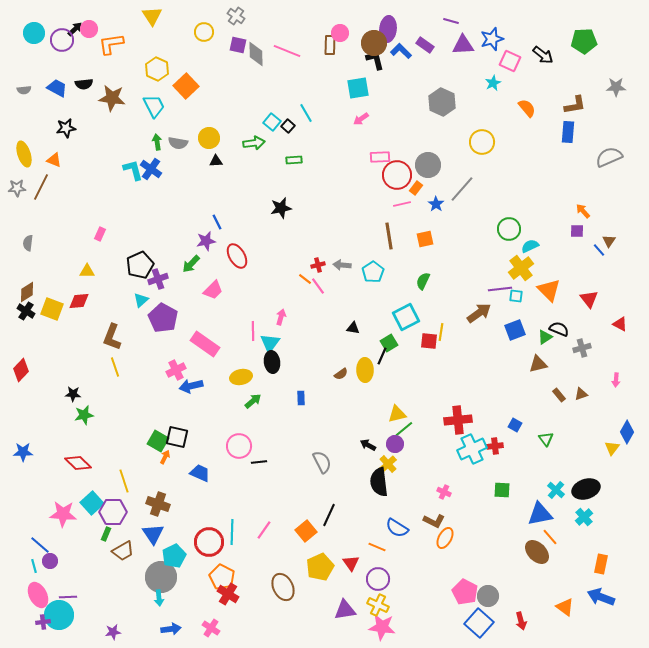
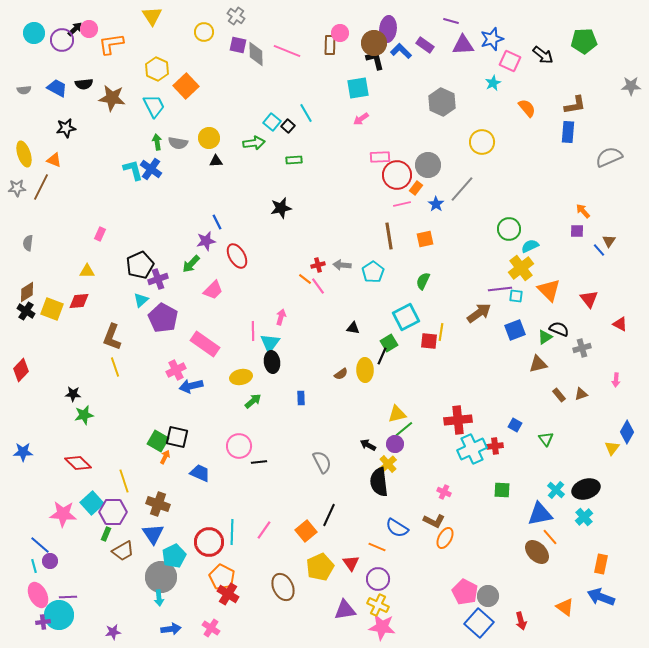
gray star at (616, 87): moved 15 px right, 1 px up
